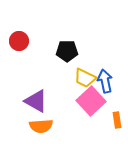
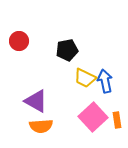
black pentagon: moved 1 px up; rotated 10 degrees counterclockwise
pink square: moved 2 px right, 16 px down
